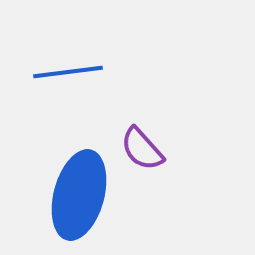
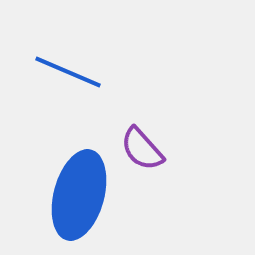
blue line: rotated 30 degrees clockwise
